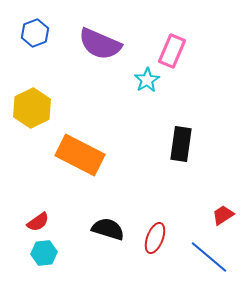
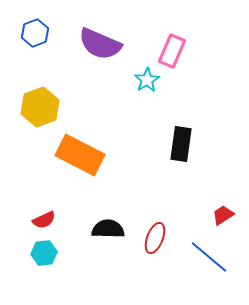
yellow hexagon: moved 8 px right, 1 px up; rotated 6 degrees clockwise
red semicircle: moved 6 px right, 2 px up; rotated 10 degrees clockwise
black semicircle: rotated 16 degrees counterclockwise
